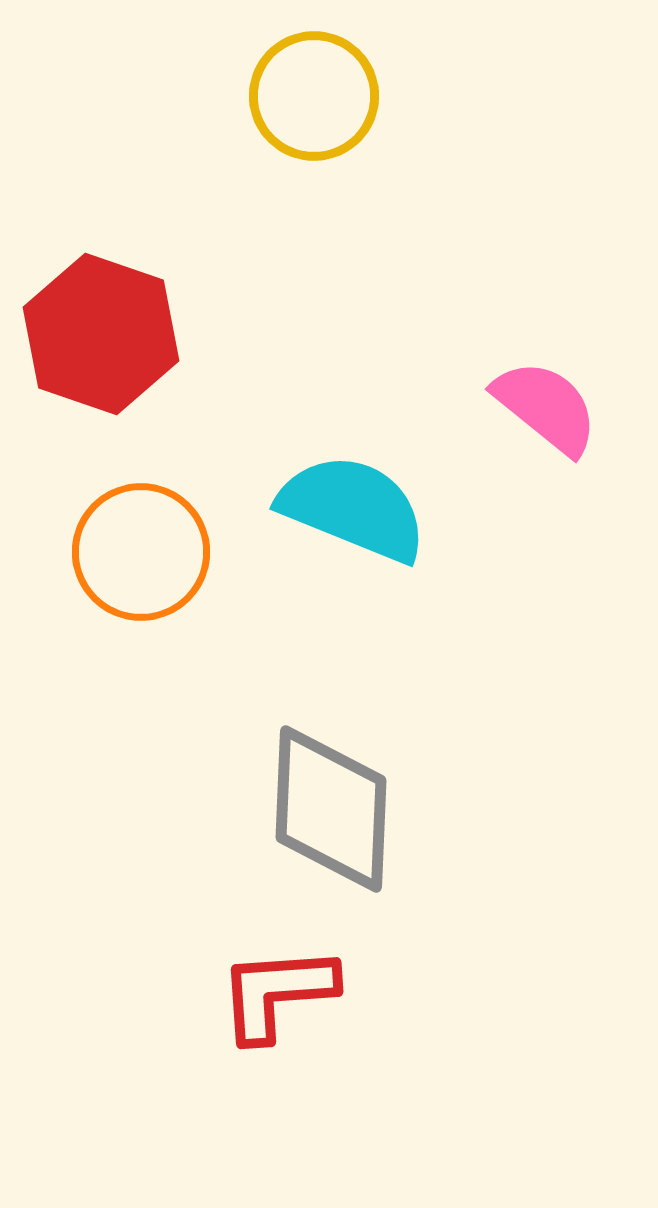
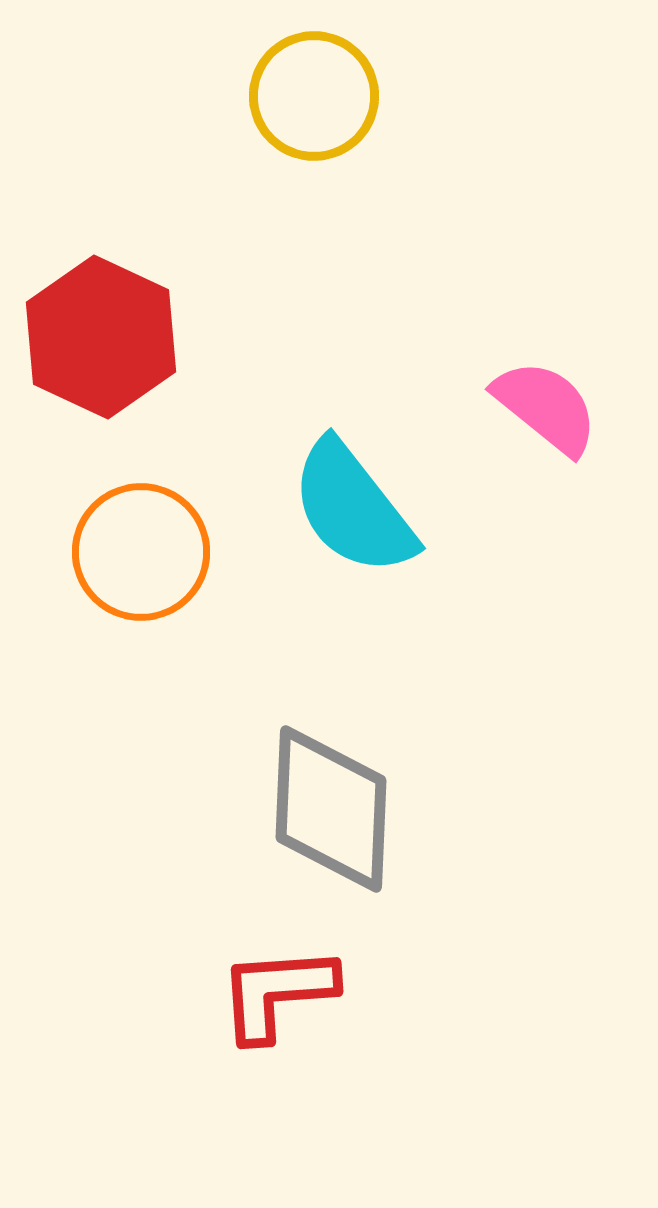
red hexagon: moved 3 px down; rotated 6 degrees clockwise
cyan semicircle: rotated 150 degrees counterclockwise
